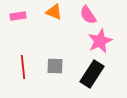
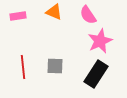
black rectangle: moved 4 px right
